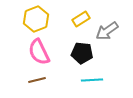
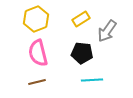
gray arrow: rotated 20 degrees counterclockwise
pink semicircle: moved 1 px left, 1 px down; rotated 12 degrees clockwise
brown line: moved 2 px down
